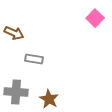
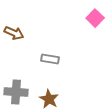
gray rectangle: moved 16 px right
